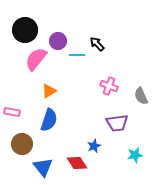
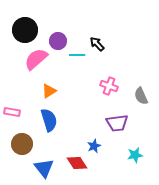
pink semicircle: rotated 10 degrees clockwise
blue semicircle: rotated 35 degrees counterclockwise
blue triangle: moved 1 px right, 1 px down
